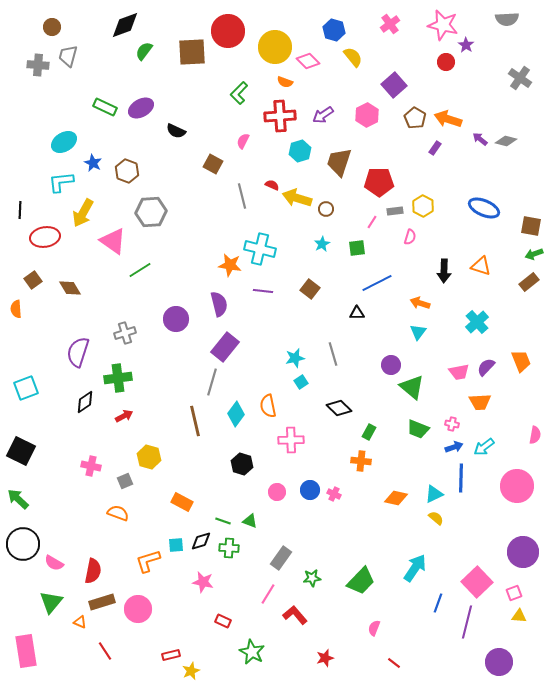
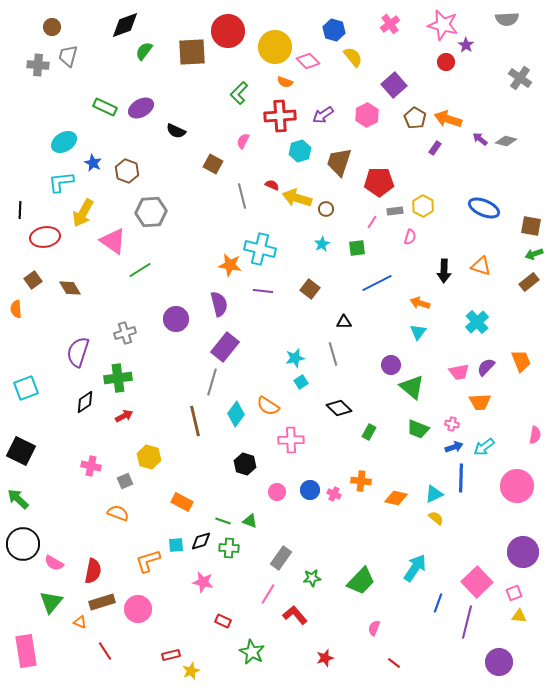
black triangle at (357, 313): moved 13 px left, 9 px down
orange semicircle at (268, 406): rotated 45 degrees counterclockwise
orange cross at (361, 461): moved 20 px down
black hexagon at (242, 464): moved 3 px right
